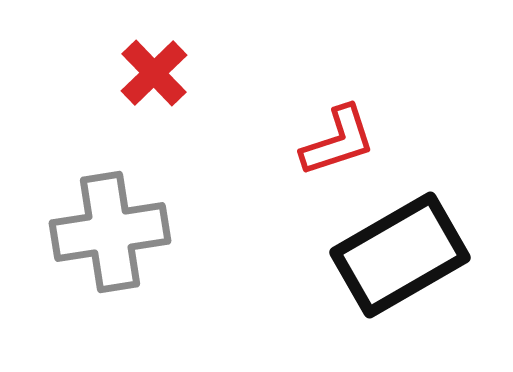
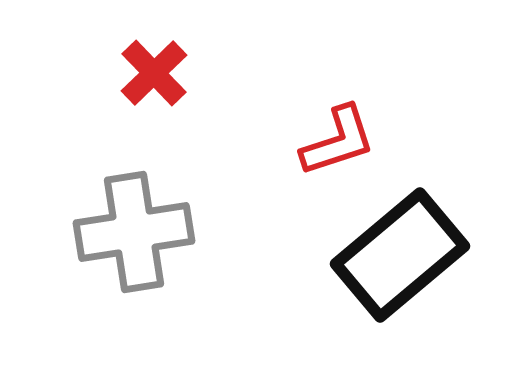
gray cross: moved 24 px right
black rectangle: rotated 10 degrees counterclockwise
